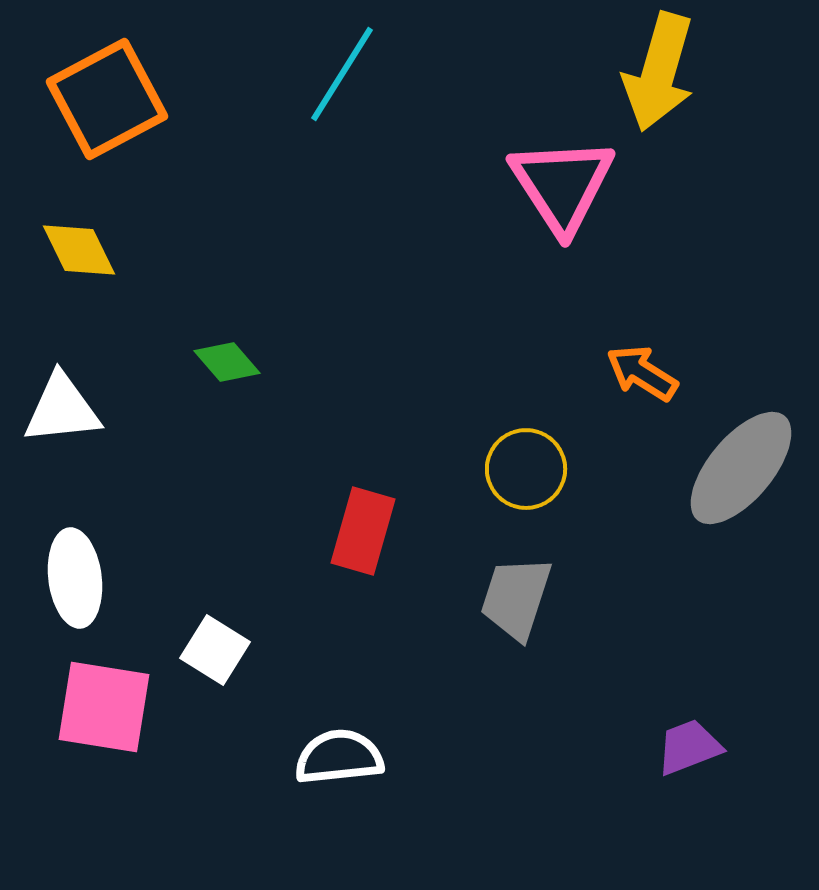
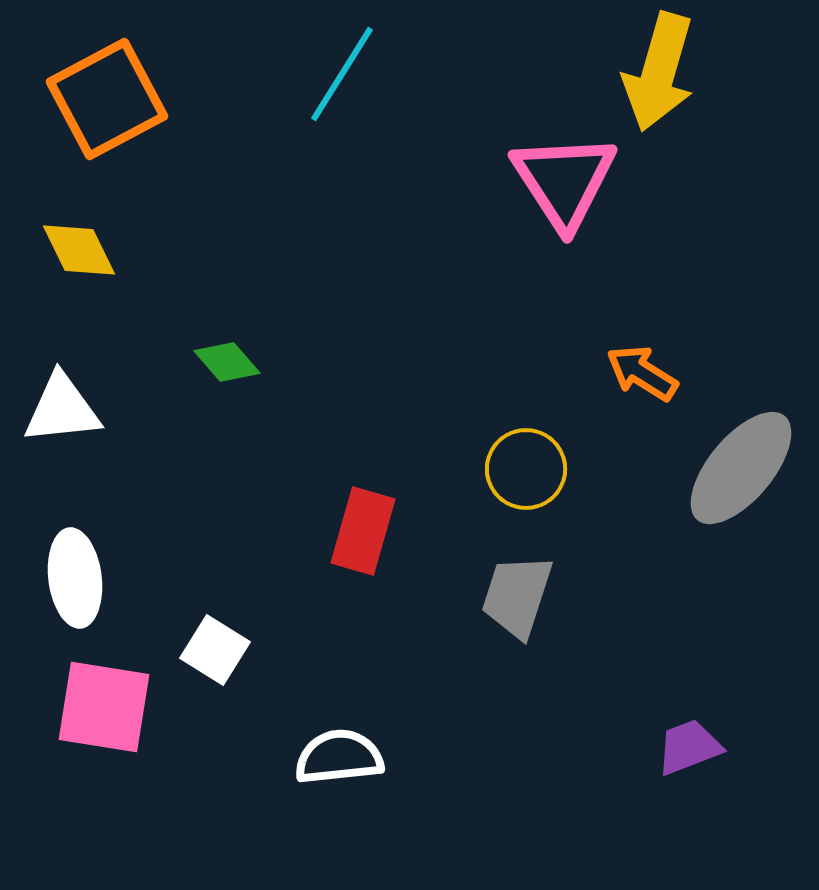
pink triangle: moved 2 px right, 4 px up
gray trapezoid: moved 1 px right, 2 px up
